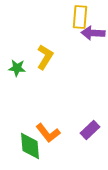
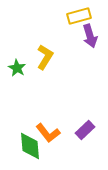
yellow rectangle: moved 1 px left, 1 px up; rotated 70 degrees clockwise
purple arrow: moved 3 px left, 3 px down; rotated 110 degrees counterclockwise
green star: rotated 24 degrees clockwise
purple rectangle: moved 5 px left
